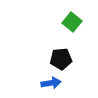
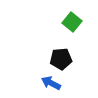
blue arrow: rotated 144 degrees counterclockwise
